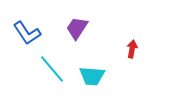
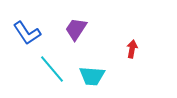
purple trapezoid: moved 1 px left, 1 px down
